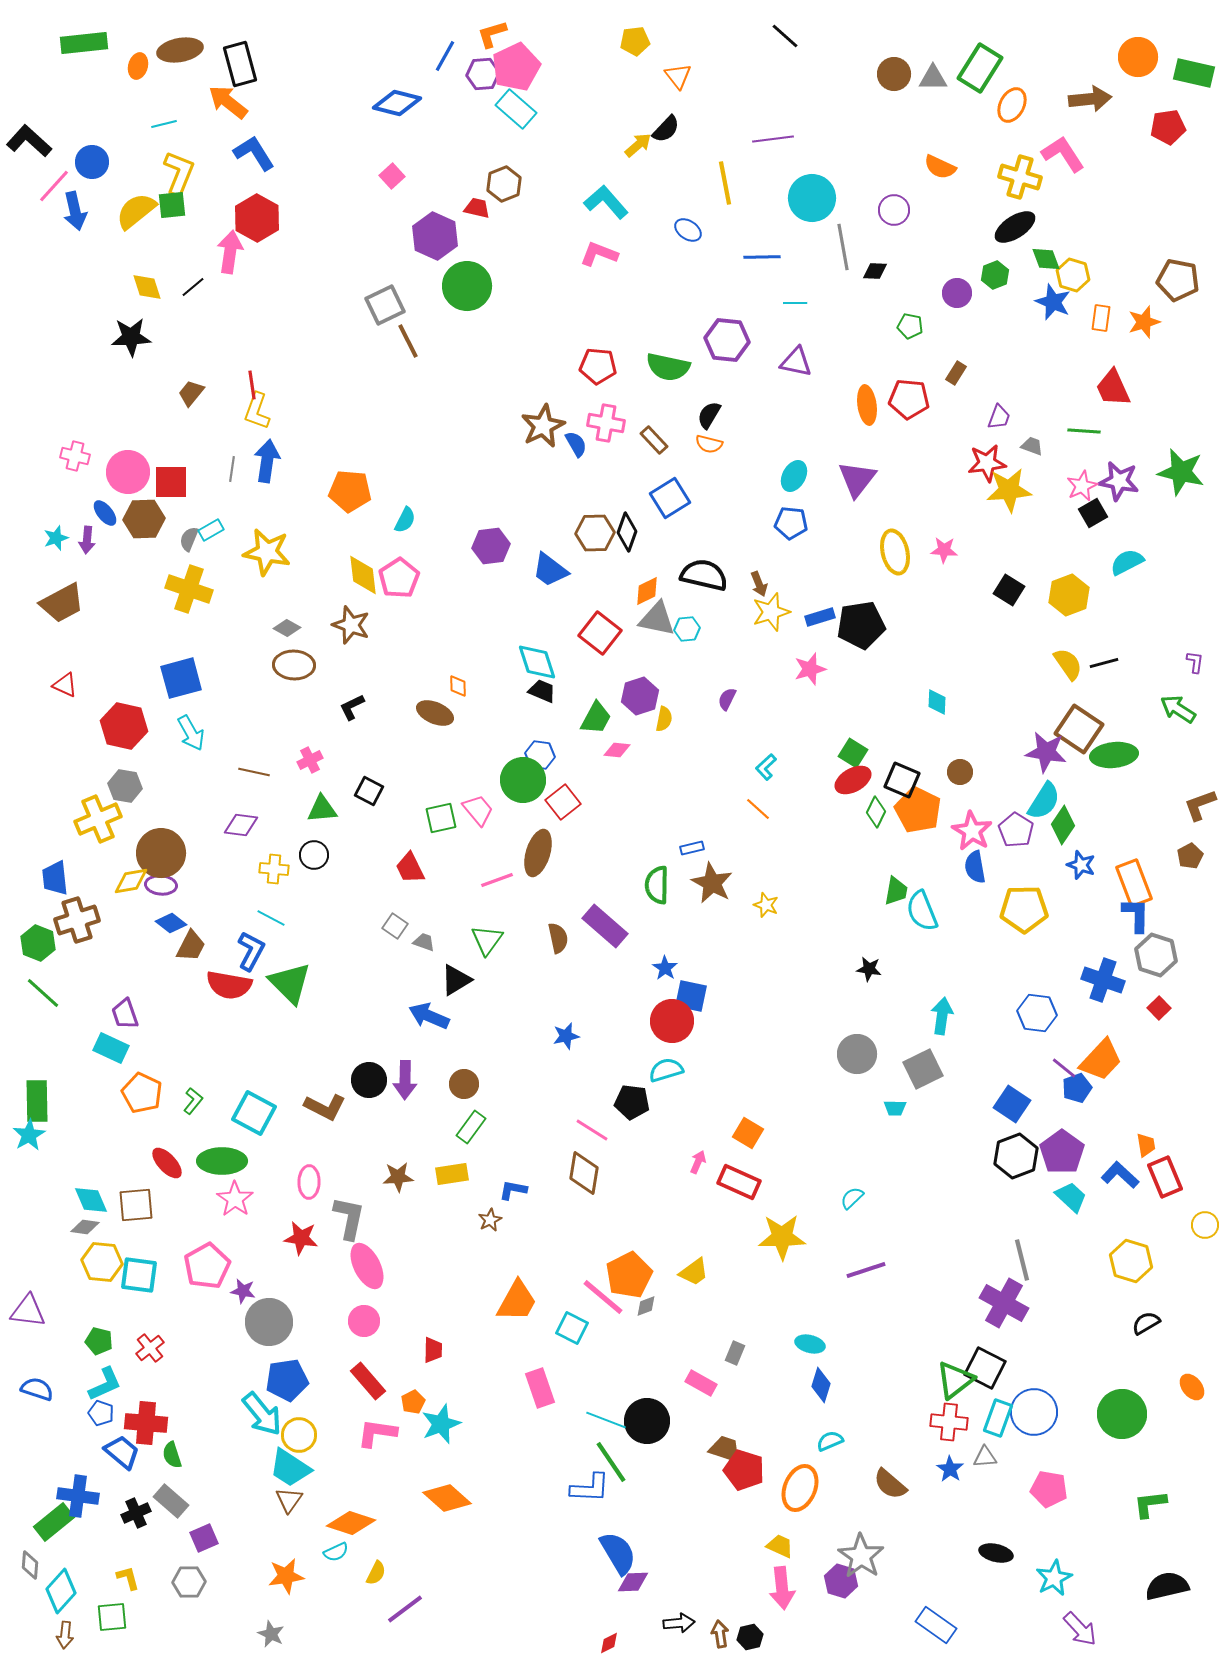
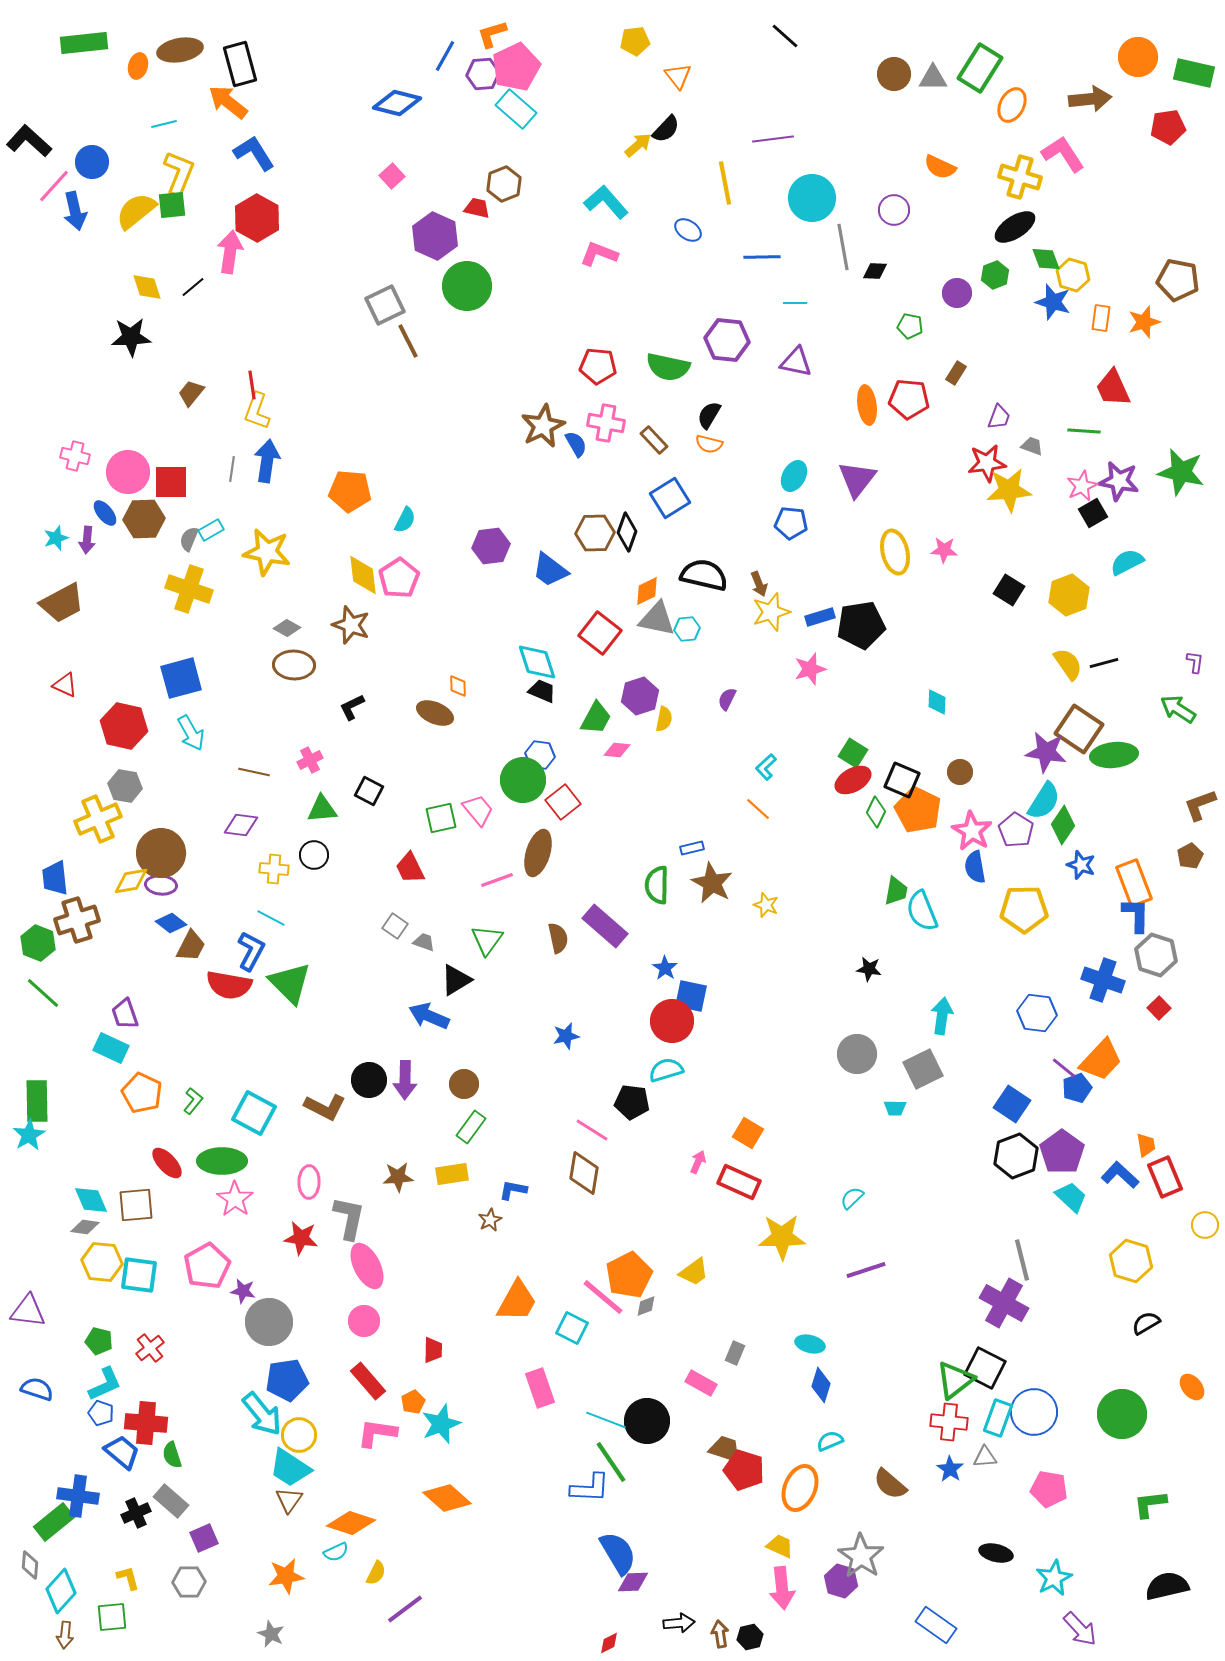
blue star at (1053, 302): rotated 6 degrees counterclockwise
